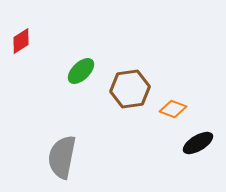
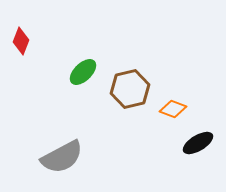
red diamond: rotated 36 degrees counterclockwise
green ellipse: moved 2 px right, 1 px down
brown hexagon: rotated 6 degrees counterclockwise
gray semicircle: rotated 129 degrees counterclockwise
